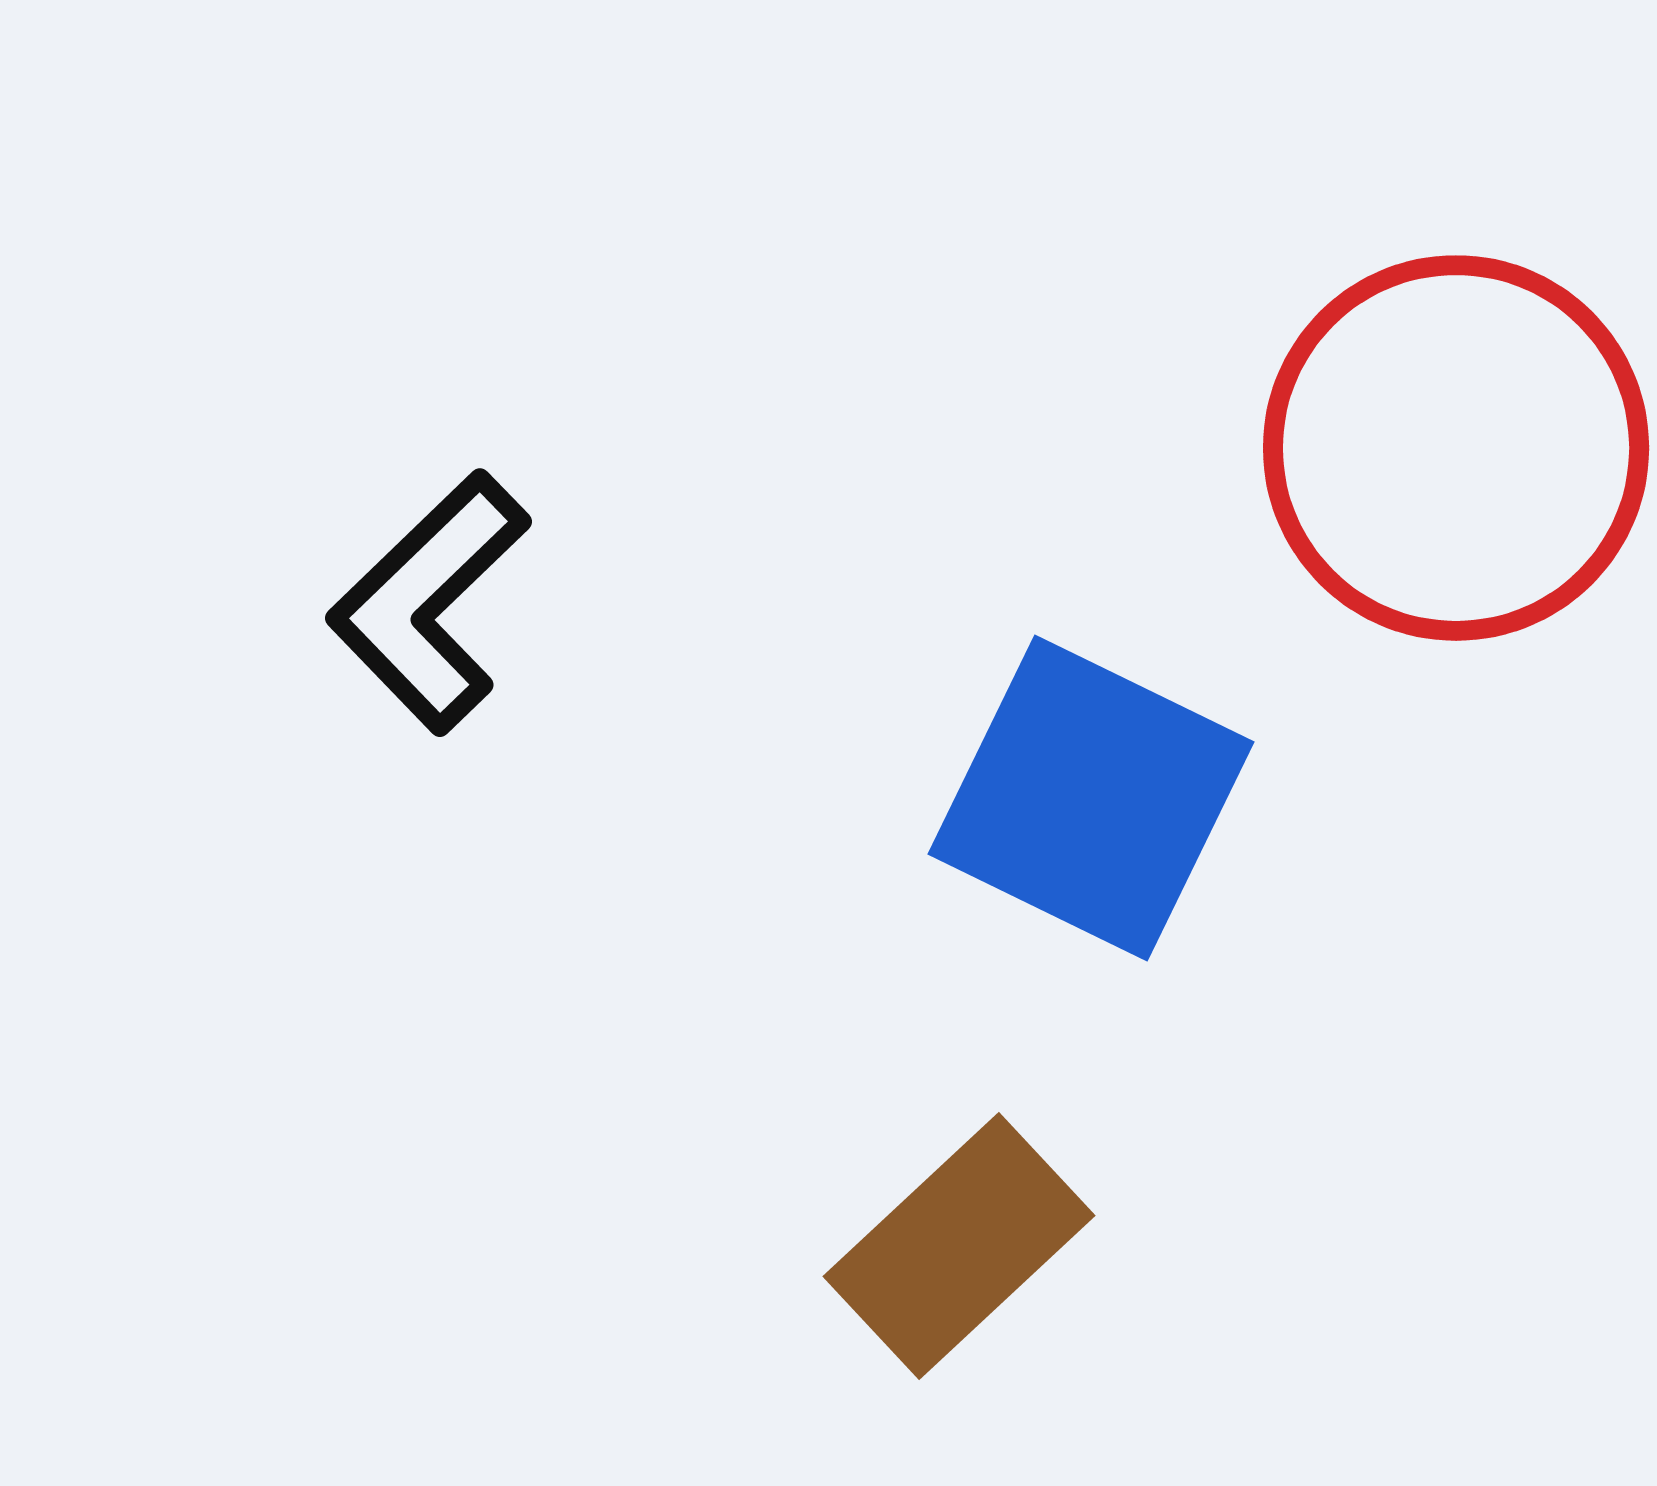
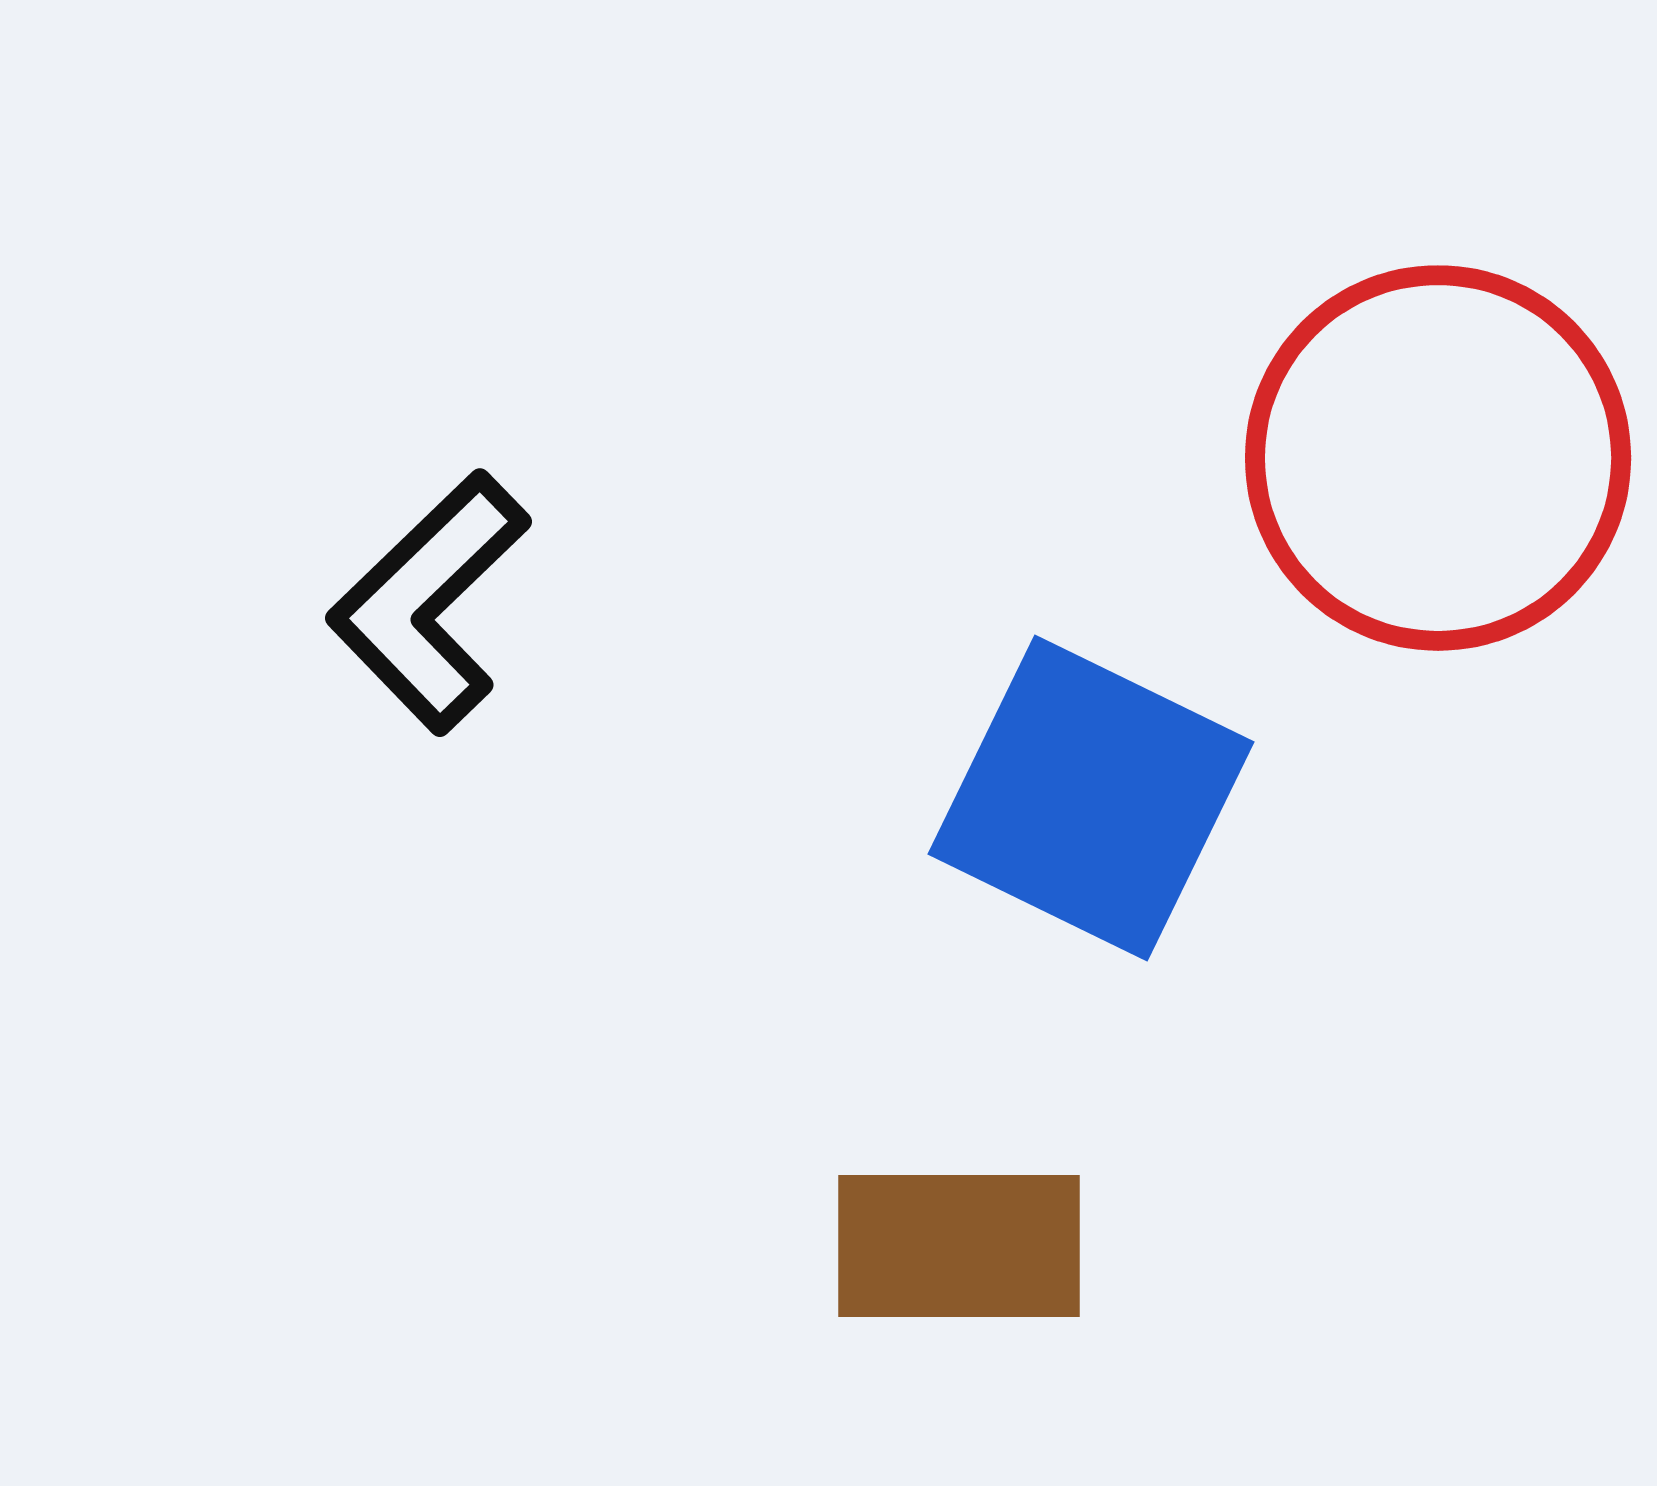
red circle: moved 18 px left, 10 px down
brown rectangle: rotated 43 degrees clockwise
